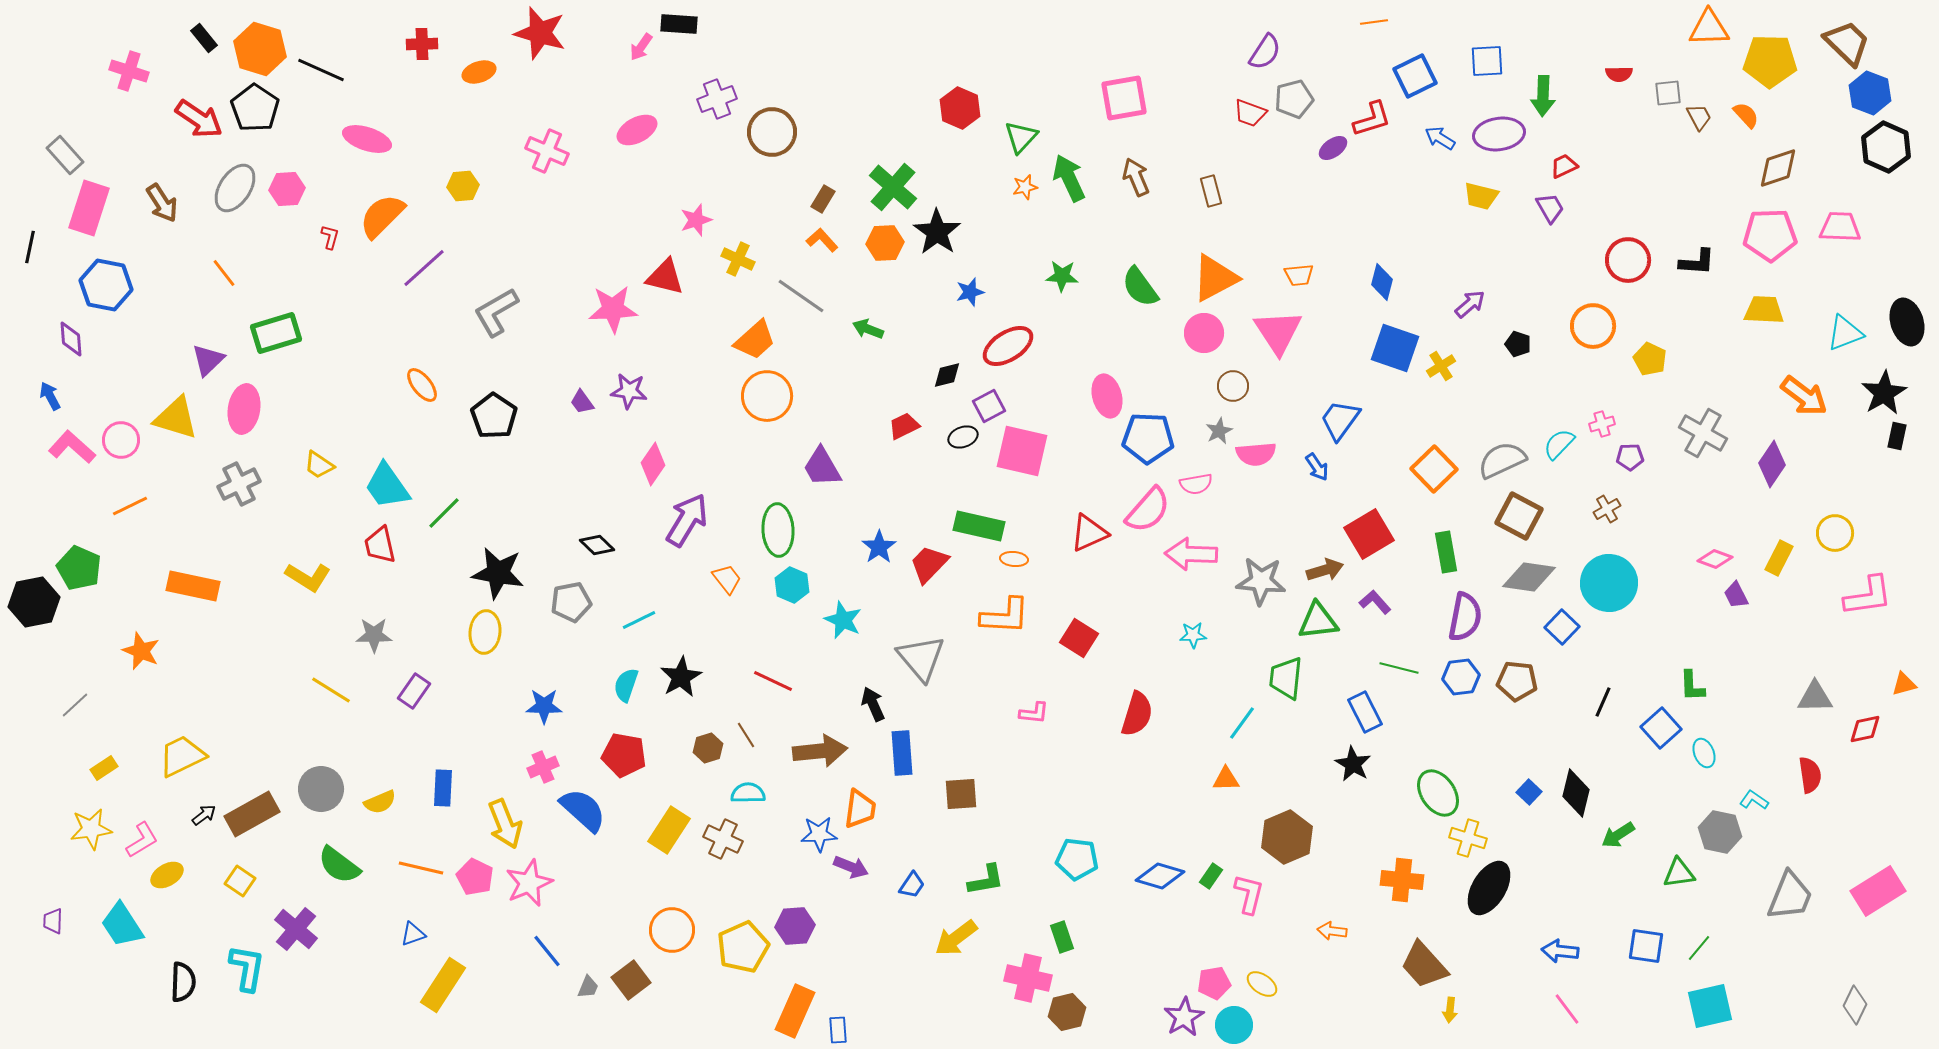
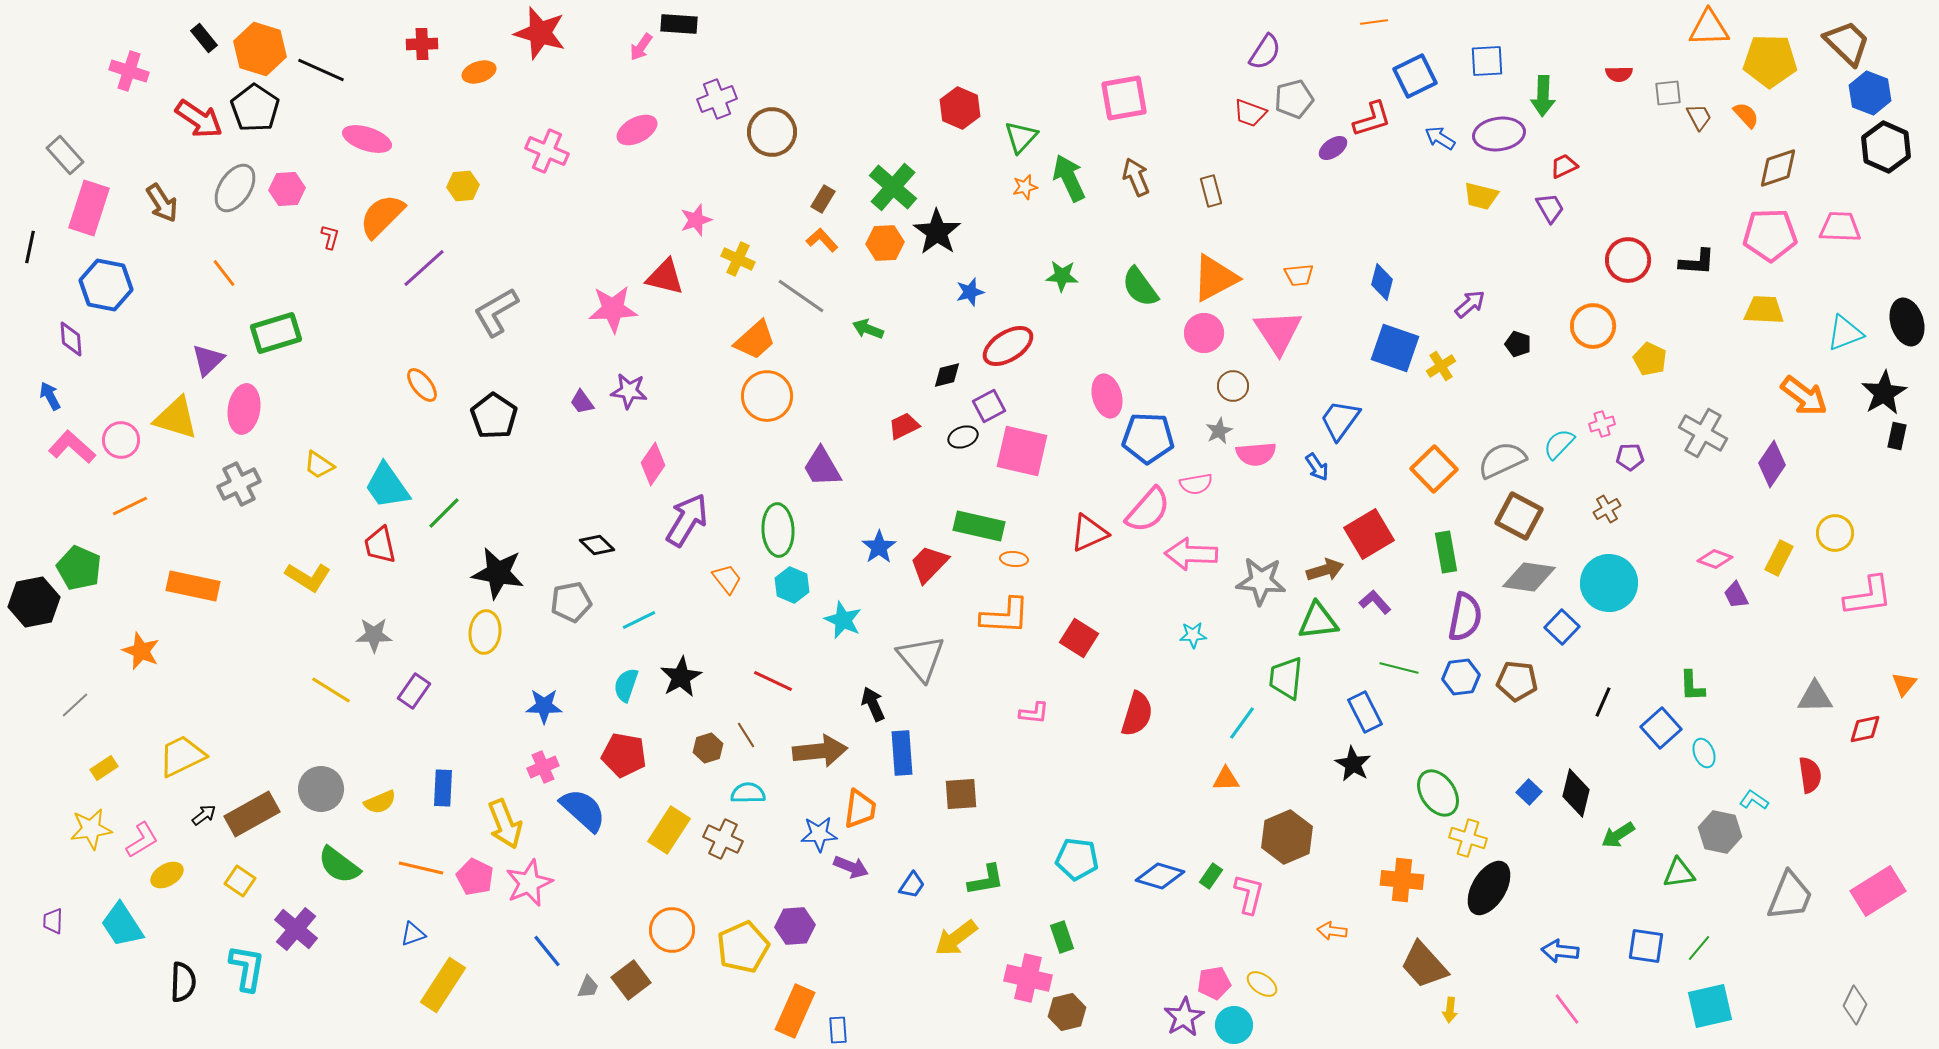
orange triangle at (1904, 684): rotated 36 degrees counterclockwise
